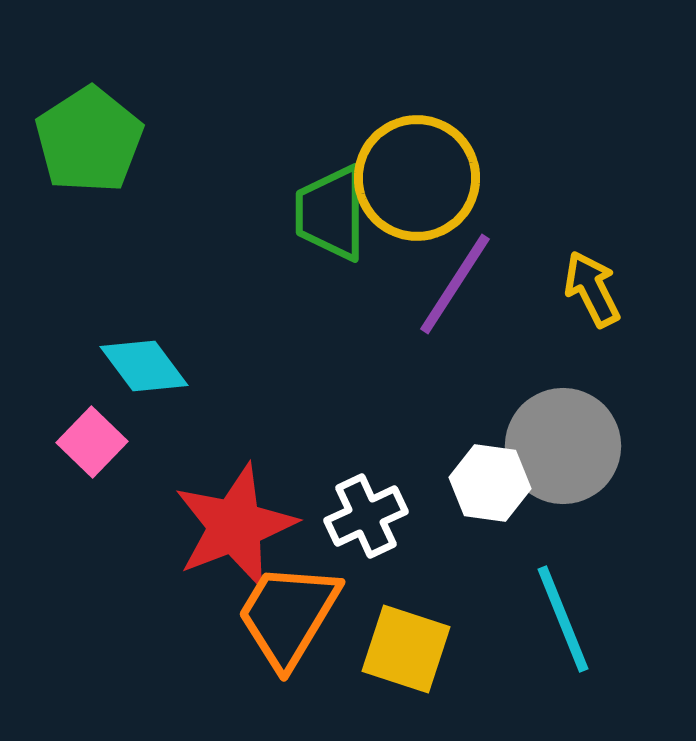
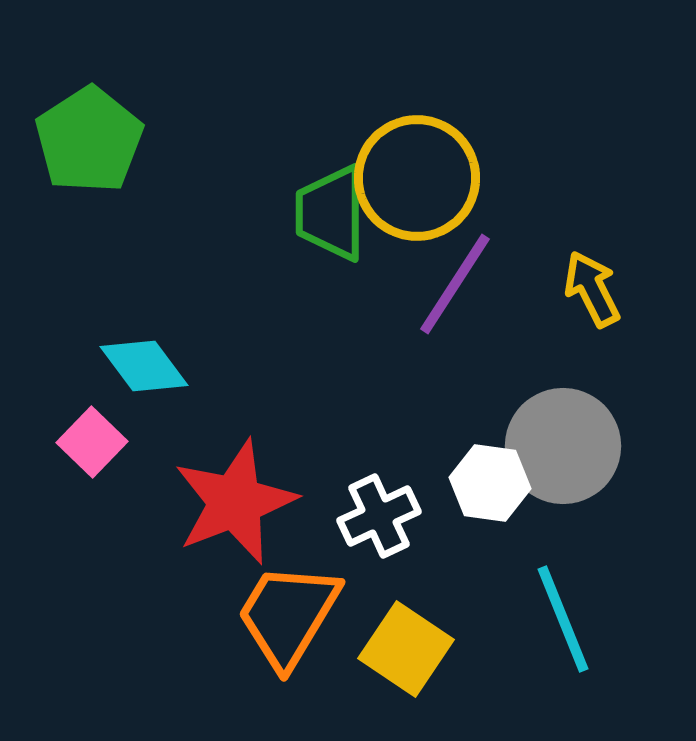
white cross: moved 13 px right
red star: moved 24 px up
yellow square: rotated 16 degrees clockwise
